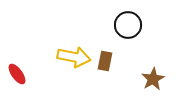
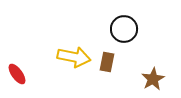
black circle: moved 4 px left, 4 px down
brown rectangle: moved 2 px right, 1 px down
